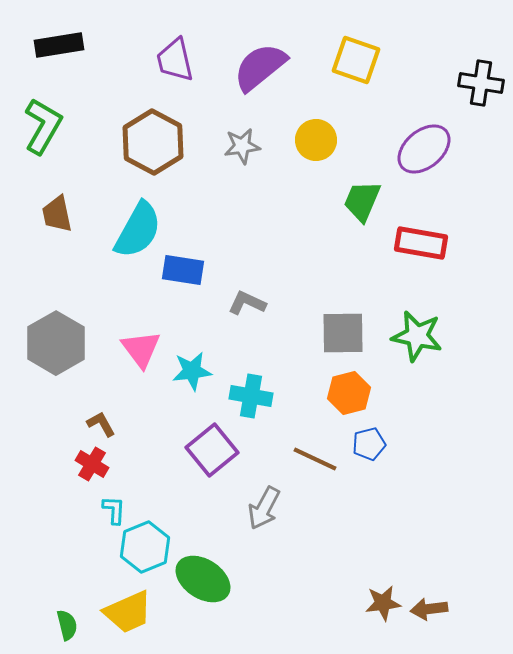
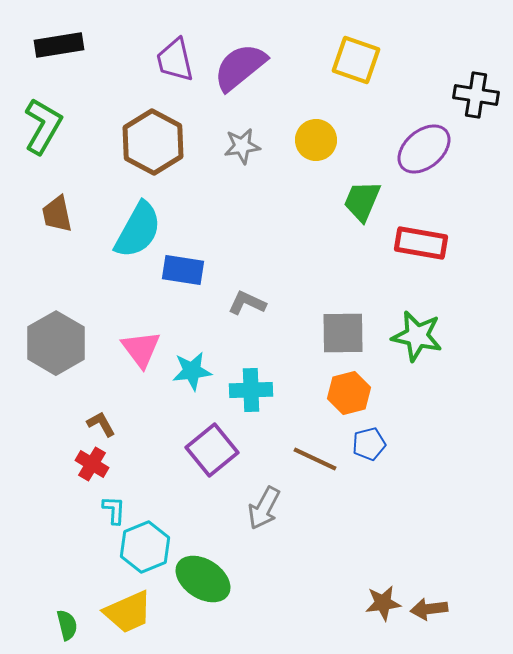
purple semicircle: moved 20 px left
black cross: moved 5 px left, 12 px down
cyan cross: moved 6 px up; rotated 12 degrees counterclockwise
